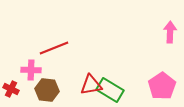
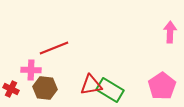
brown hexagon: moved 2 px left, 2 px up
